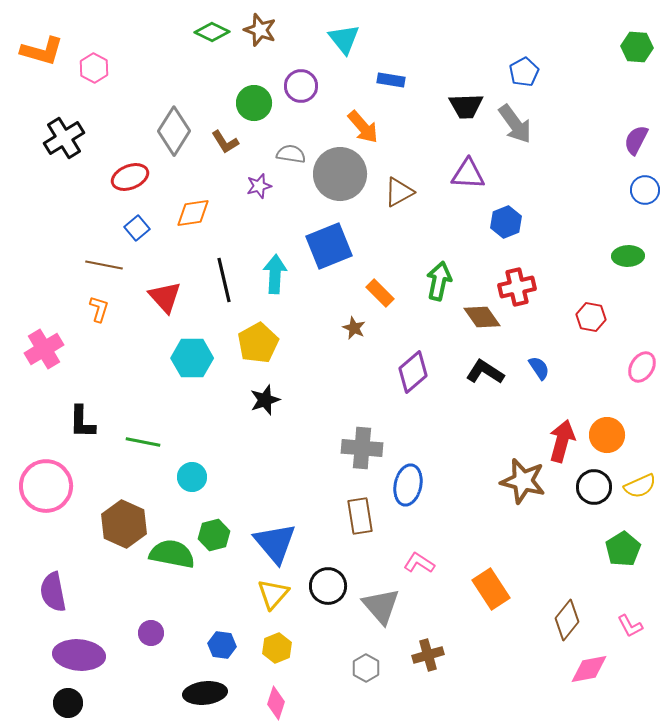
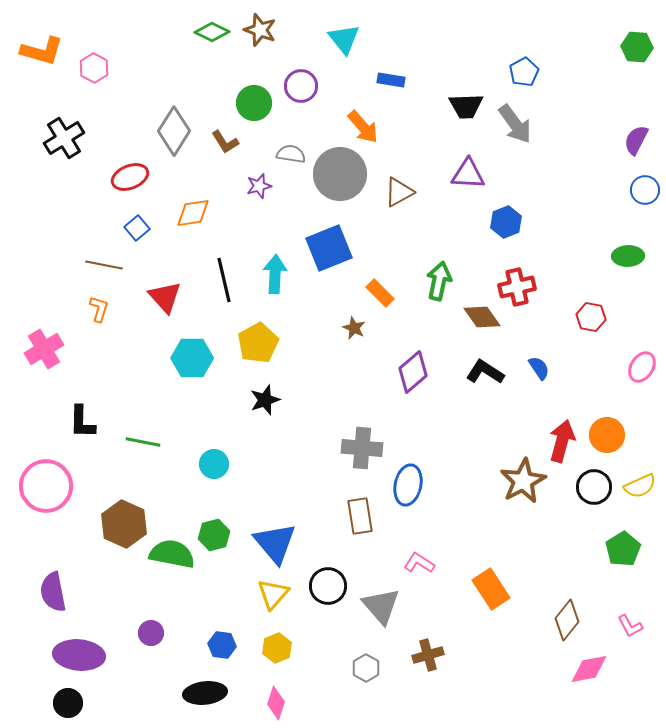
blue square at (329, 246): moved 2 px down
cyan circle at (192, 477): moved 22 px right, 13 px up
brown star at (523, 481): rotated 30 degrees clockwise
